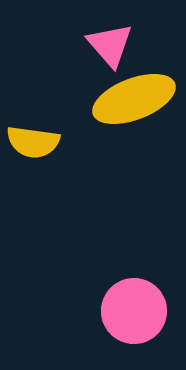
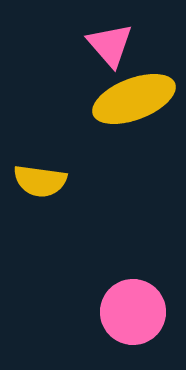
yellow semicircle: moved 7 px right, 39 px down
pink circle: moved 1 px left, 1 px down
